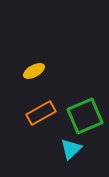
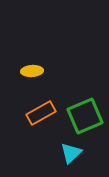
yellow ellipse: moved 2 px left; rotated 25 degrees clockwise
cyan triangle: moved 4 px down
